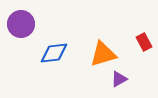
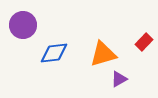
purple circle: moved 2 px right, 1 px down
red rectangle: rotated 72 degrees clockwise
